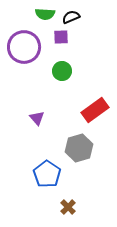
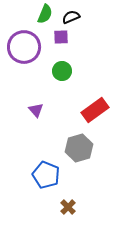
green semicircle: rotated 72 degrees counterclockwise
purple triangle: moved 1 px left, 8 px up
blue pentagon: moved 1 px left, 1 px down; rotated 12 degrees counterclockwise
